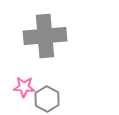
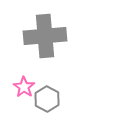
pink star: rotated 30 degrees clockwise
